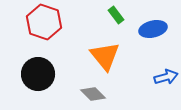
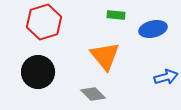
green rectangle: rotated 48 degrees counterclockwise
red hexagon: rotated 24 degrees clockwise
black circle: moved 2 px up
